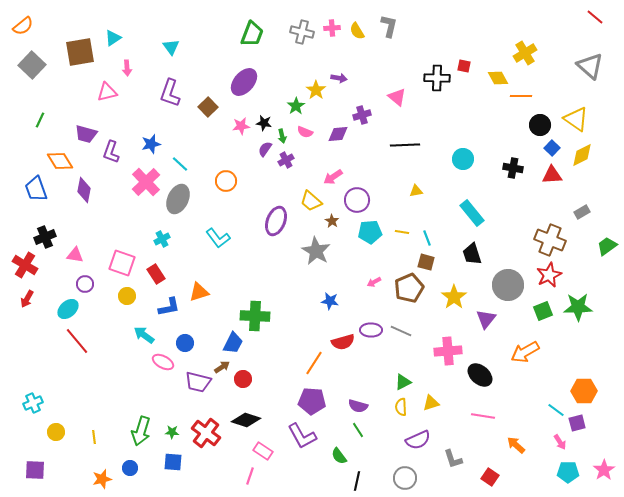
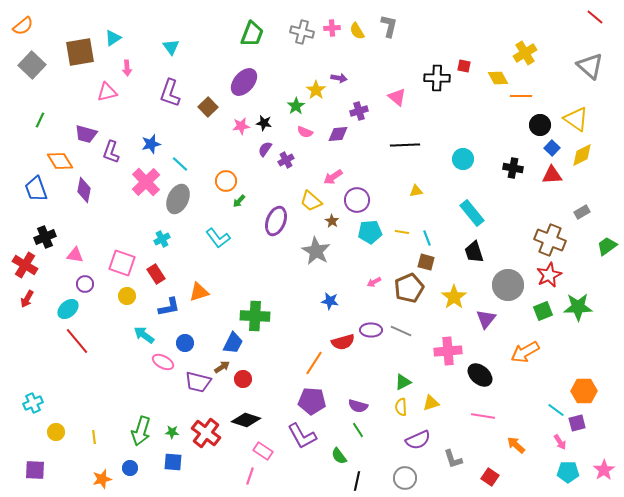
purple cross at (362, 115): moved 3 px left, 4 px up
green arrow at (282, 136): moved 43 px left, 65 px down; rotated 56 degrees clockwise
black trapezoid at (472, 254): moved 2 px right, 2 px up
